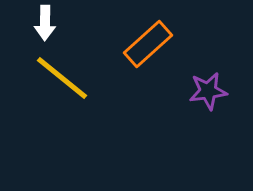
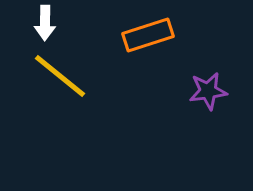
orange rectangle: moved 9 px up; rotated 24 degrees clockwise
yellow line: moved 2 px left, 2 px up
